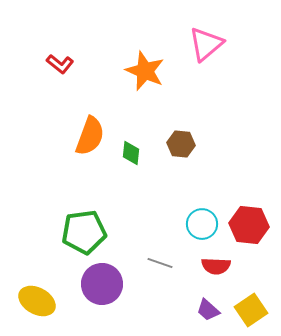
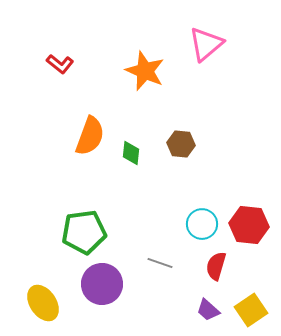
red semicircle: rotated 104 degrees clockwise
yellow ellipse: moved 6 px right, 2 px down; rotated 27 degrees clockwise
